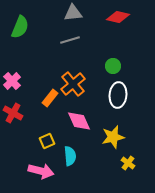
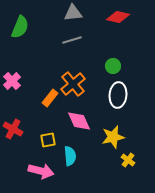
gray line: moved 2 px right
red cross: moved 16 px down
yellow square: moved 1 px right, 1 px up; rotated 14 degrees clockwise
yellow cross: moved 3 px up
